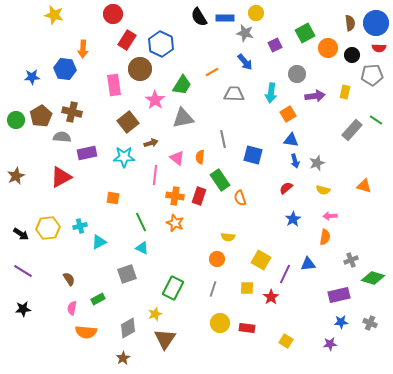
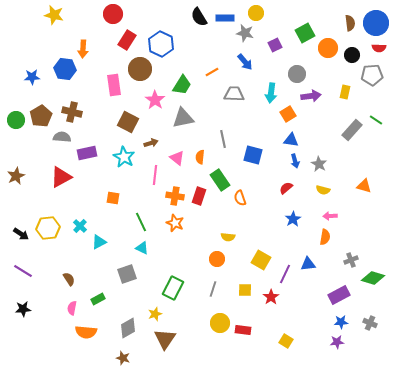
purple arrow at (315, 96): moved 4 px left
brown square at (128, 122): rotated 25 degrees counterclockwise
cyan star at (124, 157): rotated 30 degrees clockwise
gray star at (317, 163): moved 2 px right, 1 px down; rotated 21 degrees counterclockwise
cyan cross at (80, 226): rotated 32 degrees counterclockwise
yellow square at (247, 288): moved 2 px left, 2 px down
purple rectangle at (339, 295): rotated 15 degrees counterclockwise
red rectangle at (247, 328): moved 4 px left, 2 px down
purple star at (330, 344): moved 7 px right, 2 px up
brown star at (123, 358): rotated 24 degrees counterclockwise
